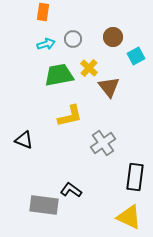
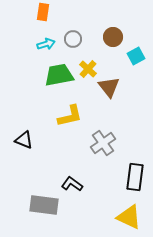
yellow cross: moved 1 px left, 1 px down
black L-shape: moved 1 px right, 6 px up
